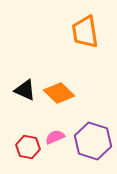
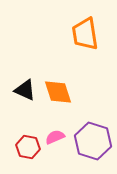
orange trapezoid: moved 2 px down
orange diamond: moved 1 px left, 1 px up; rotated 28 degrees clockwise
